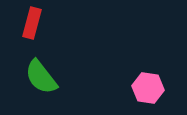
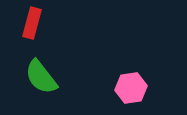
pink hexagon: moved 17 px left; rotated 16 degrees counterclockwise
